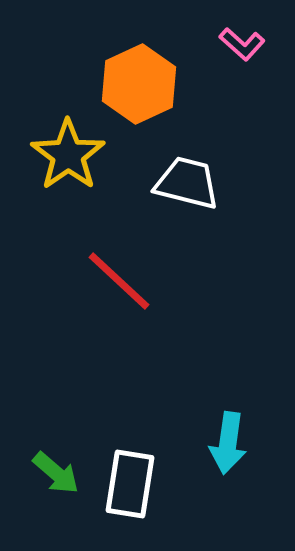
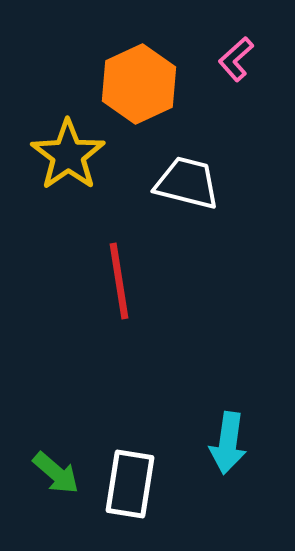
pink L-shape: moved 6 px left, 15 px down; rotated 96 degrees clockwise
red line: rotated 38 degrees clockwise
